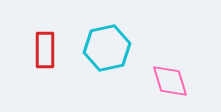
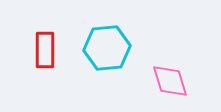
cyan hexagon: rotated 6 degrees clockwise
